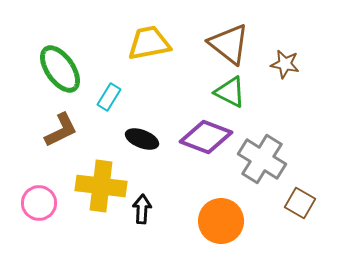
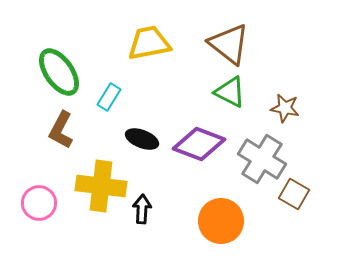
brown star: moved 44 px down
green ellipse: moved 1 px left, 3 px down
brown L-shape: rotated 144 degrees clockwise
purple diamond: moved 7 px left, 7 px down
brown square: moved 6 px left, 9 px up
